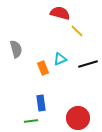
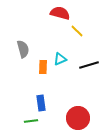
gray semicircle: moved 7 px right
black line: moved 1 px right, 1 px down
orange rectangle: moved 1 px up; rotated 24 degrees clockwise
